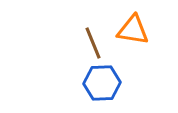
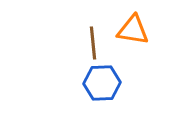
brown line: rotated 16 degrees clockwise
